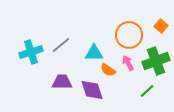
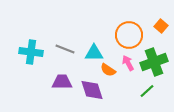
gray line: moved 4 px right, 4 px down; rotated 60 degrees clockwise
cyan cross: rotated 25 degrees clockwise
green cross: moved 2 px left, 1 px down
